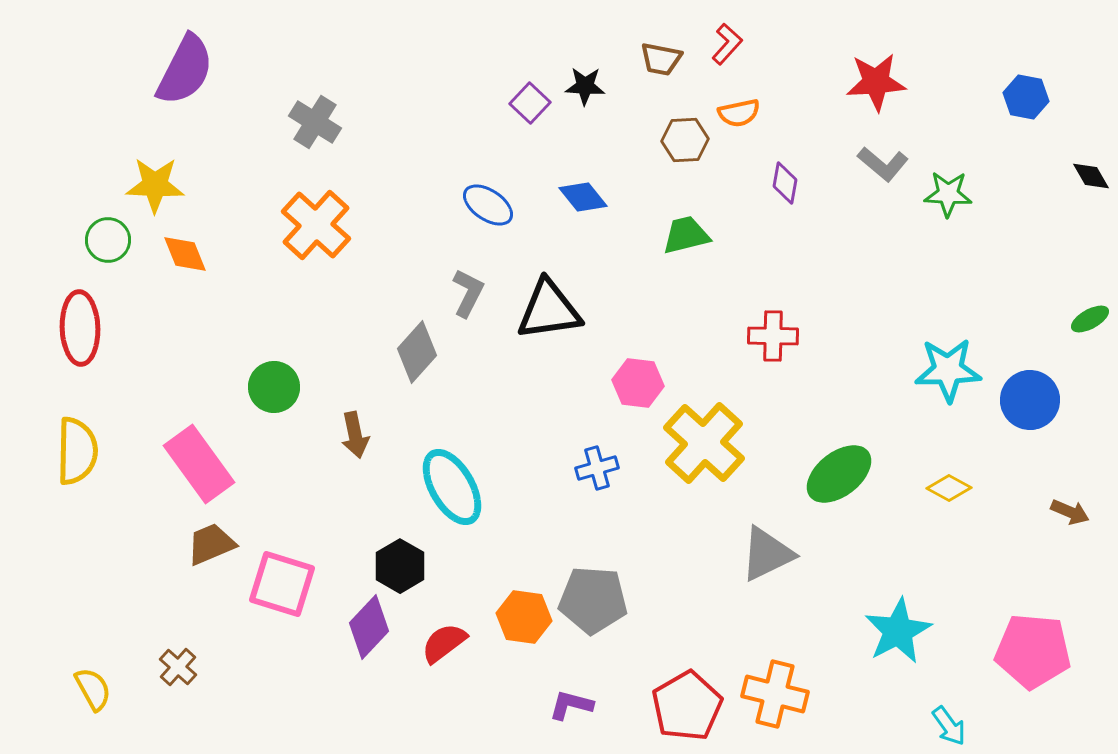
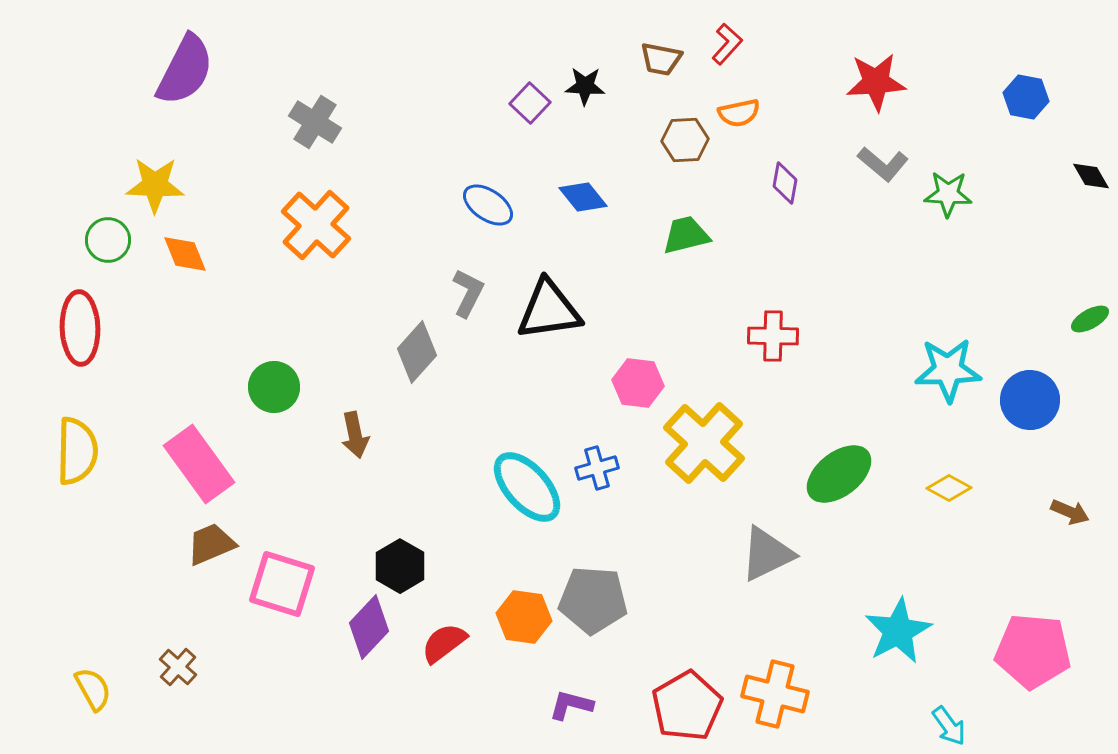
cyan ellipse at (452, 487): moved 75 px right; rotated 12 degrees counterclockwise
